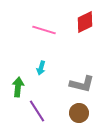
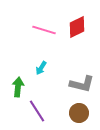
red diamond: moved 8 px left, 5 px down
cyan arrow: rotated 16 degrees clockwise
